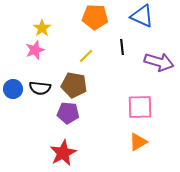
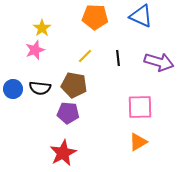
blue triangle: moved 1 px left
black line: moved 4 px left, 11 px down
yellow line: moved 1 px left
